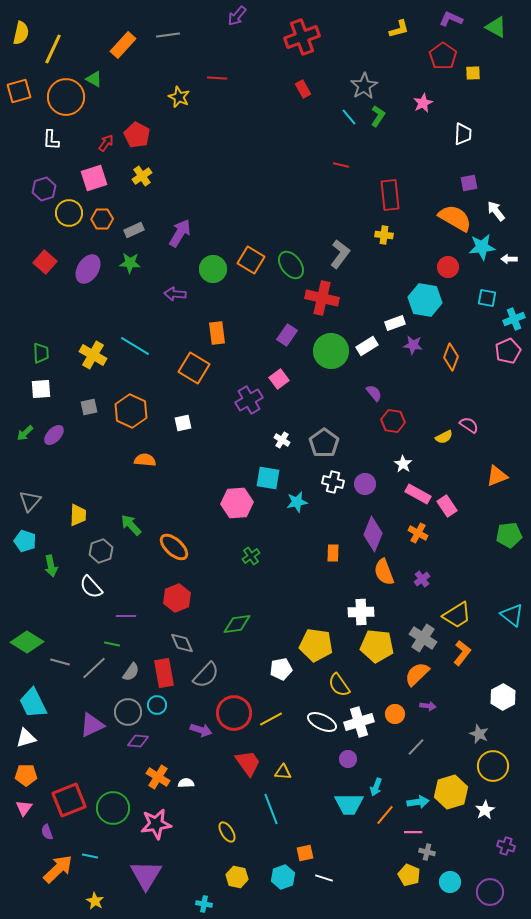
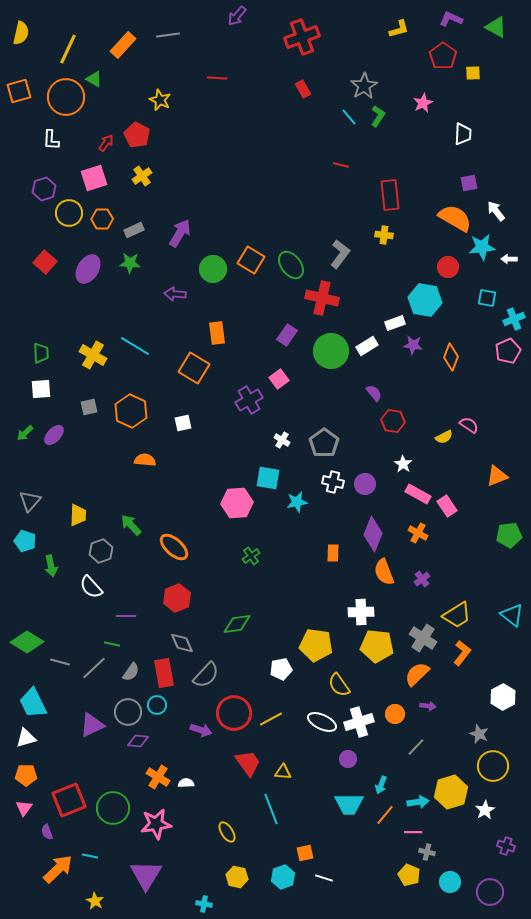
yellow line at (53, 49): moved 15 px right
yellow star at (179, 97): moved 19 px left, 3 px down
cyan arrow at (376, 787): moved 5 px right, 2 px up
